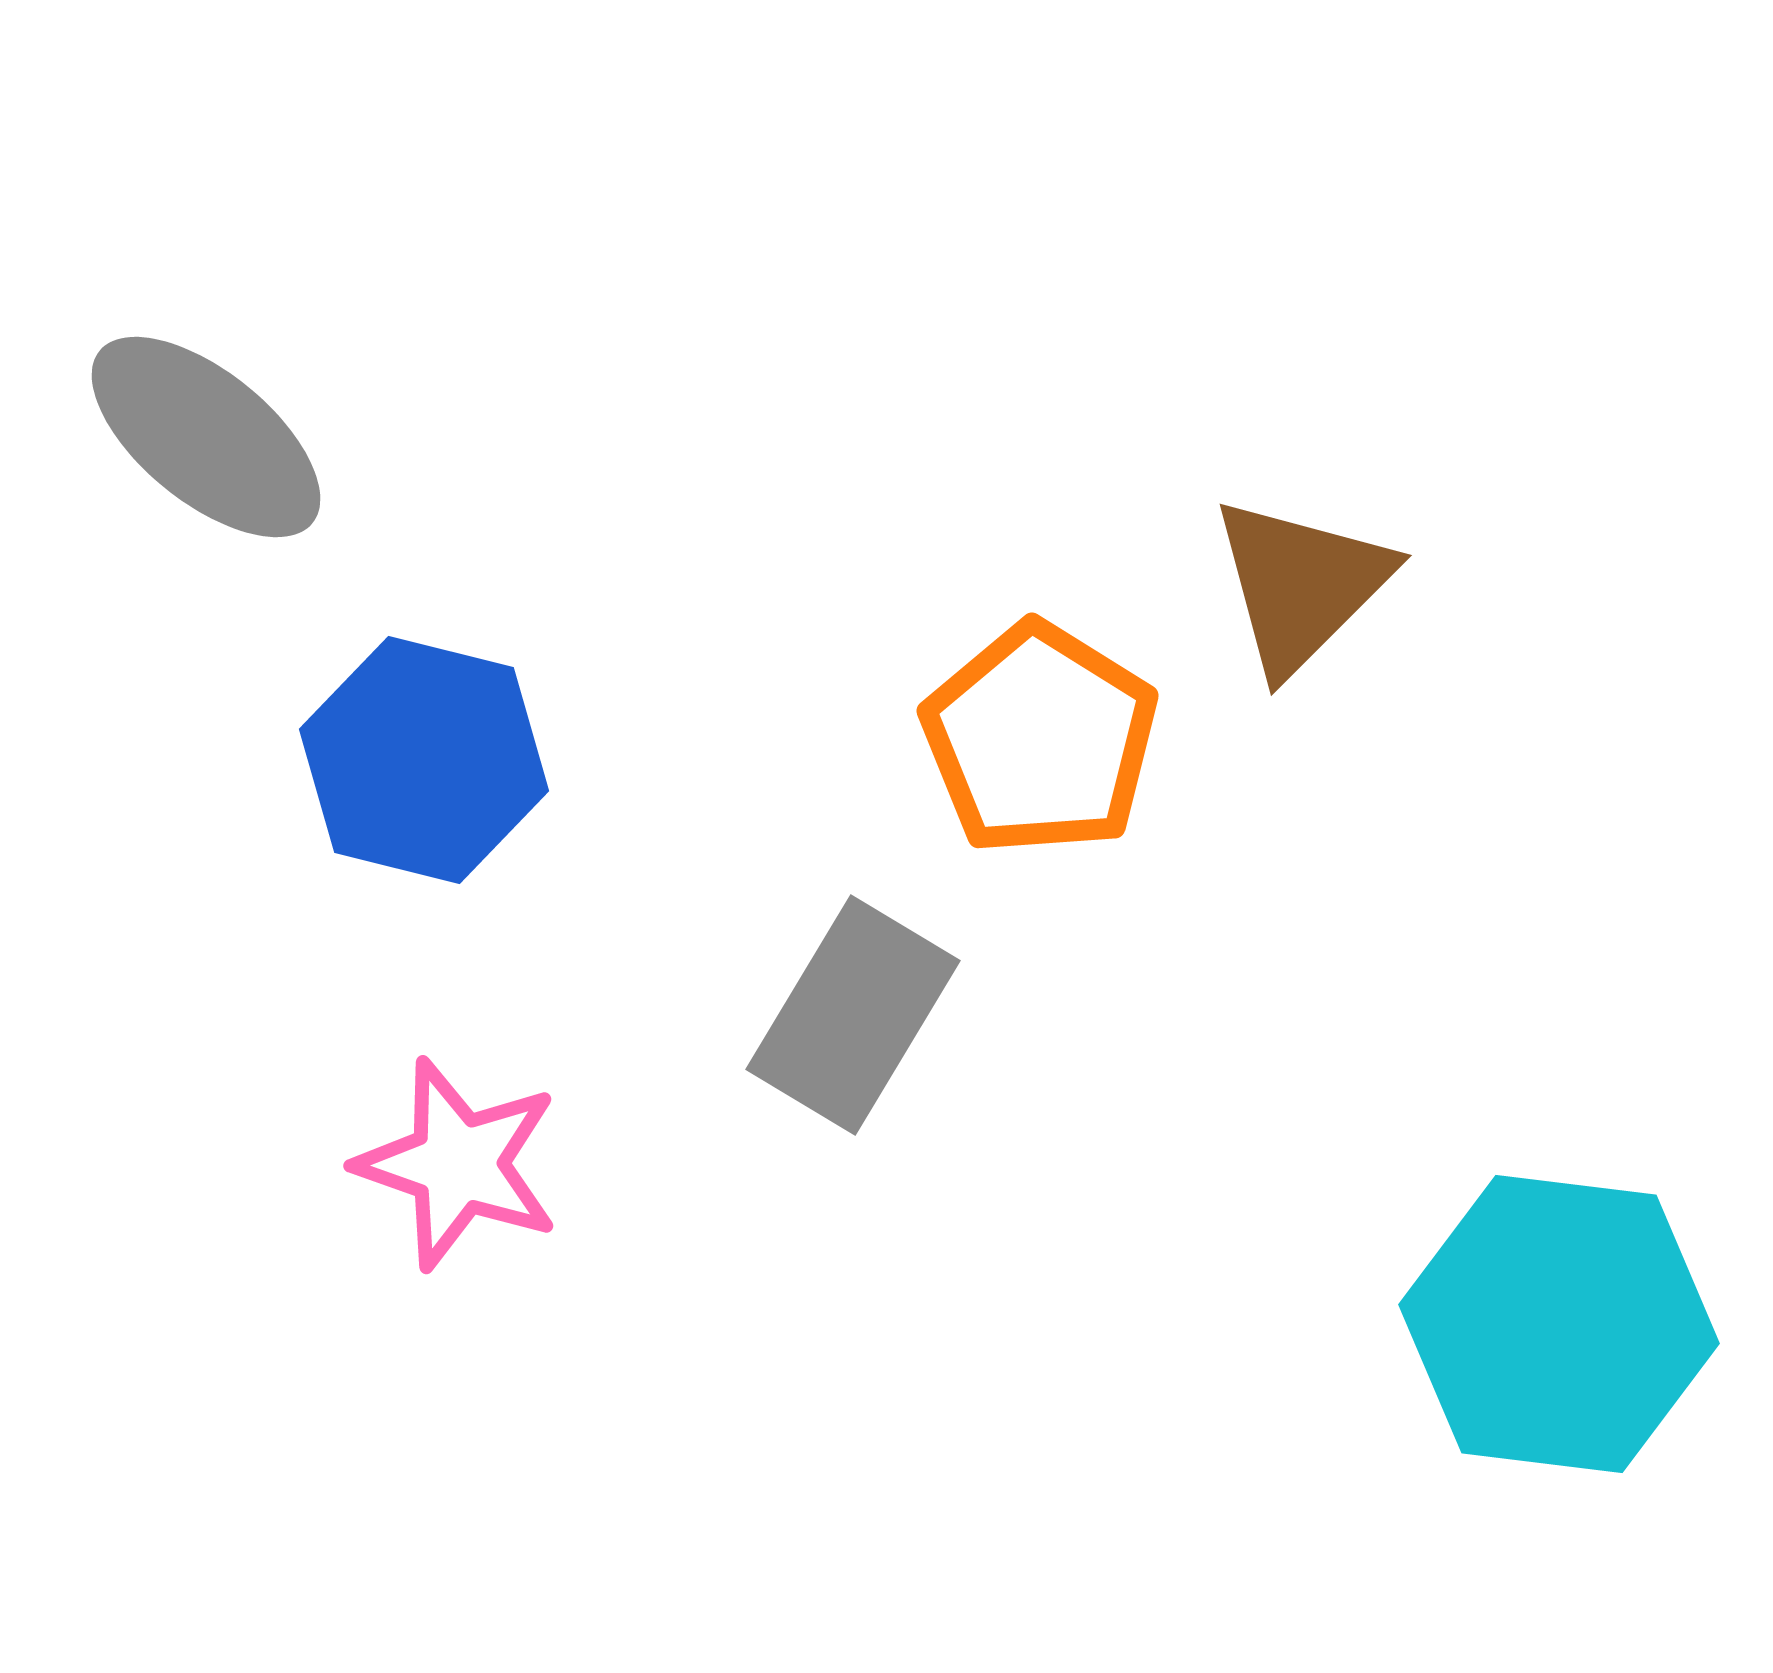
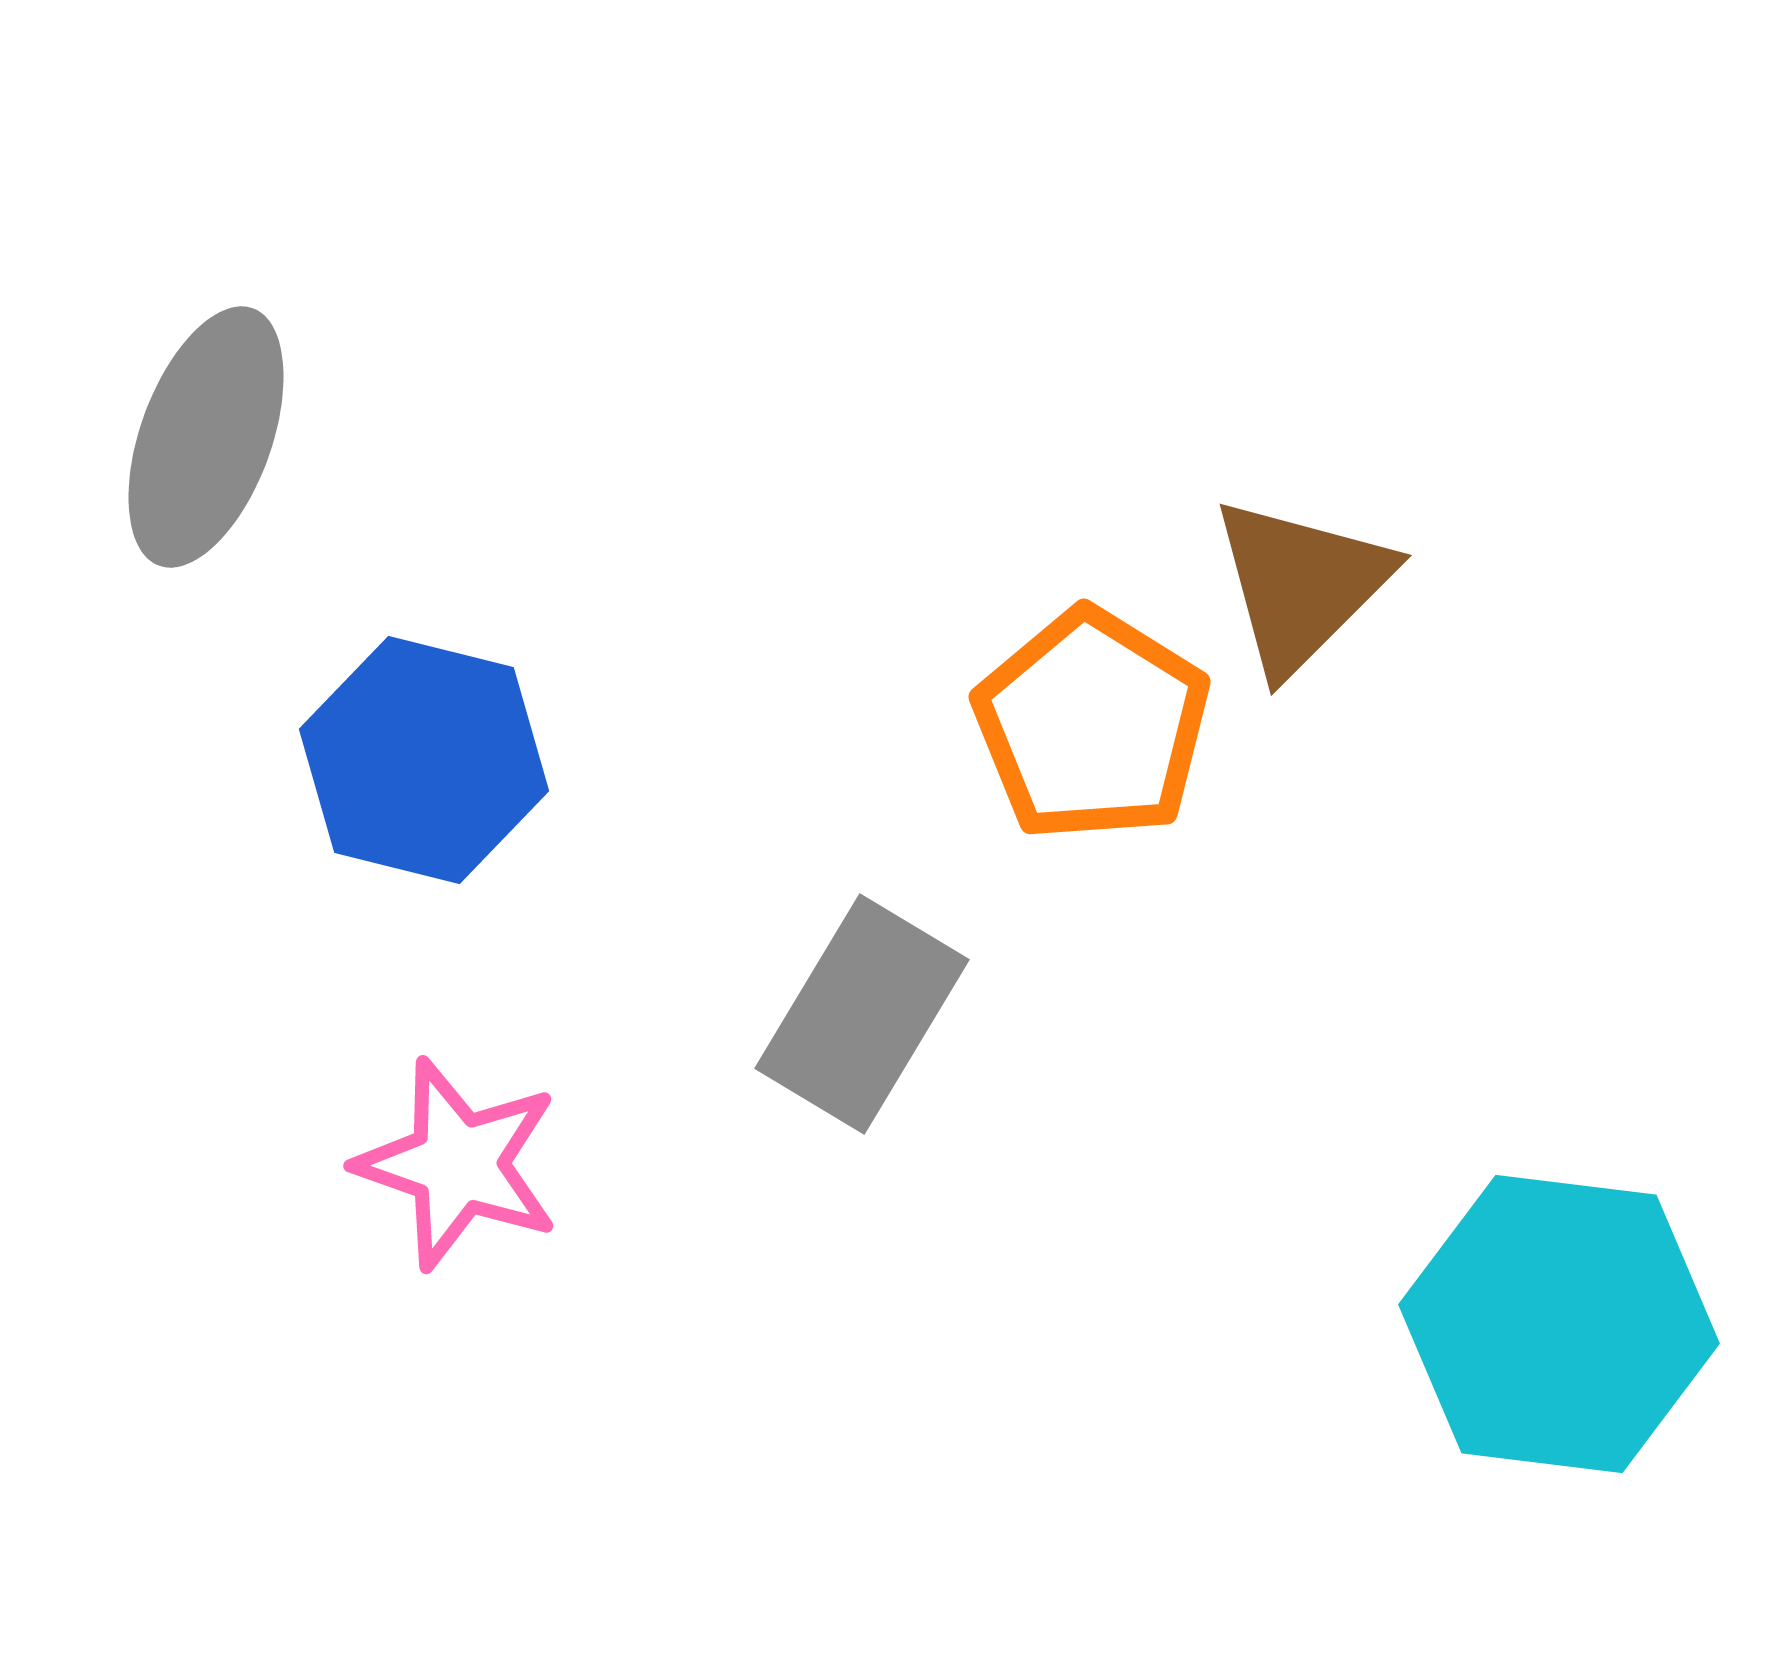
gray ellipse: rotated 71 degrees clockwise
orange pentagon: moved 52 px right, 14 px up
gray rectangle: moved 9 px right, 1 px up
